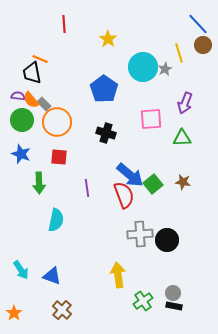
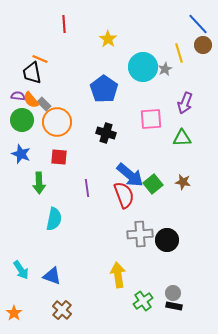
cyan semicircle: moved 2 px left, 1 px up
